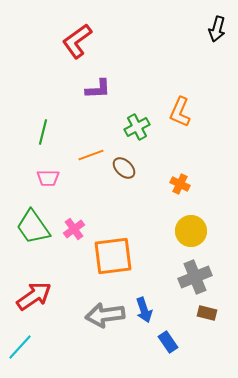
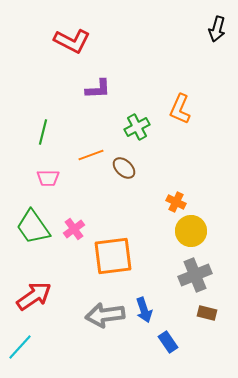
red L-shape: moved 5 px left; rotated 117 degrees counterclockwise
orange L-shape: moved 3 px up
orange cross: moved 4 px left, 18 px down
gray cross: moved 2 px up
